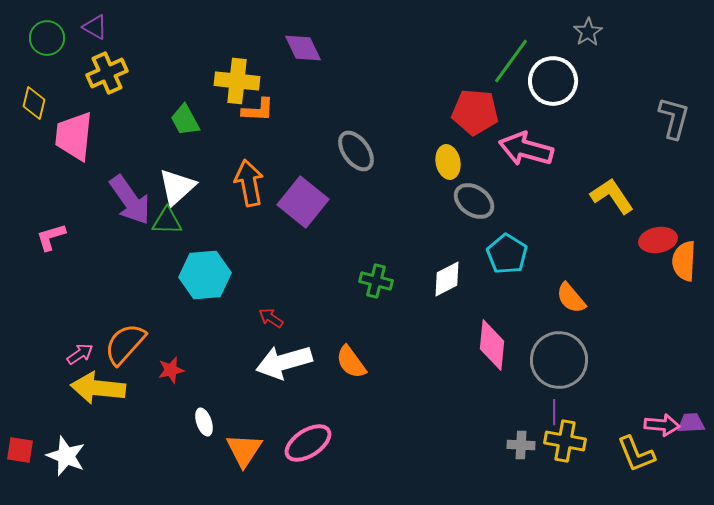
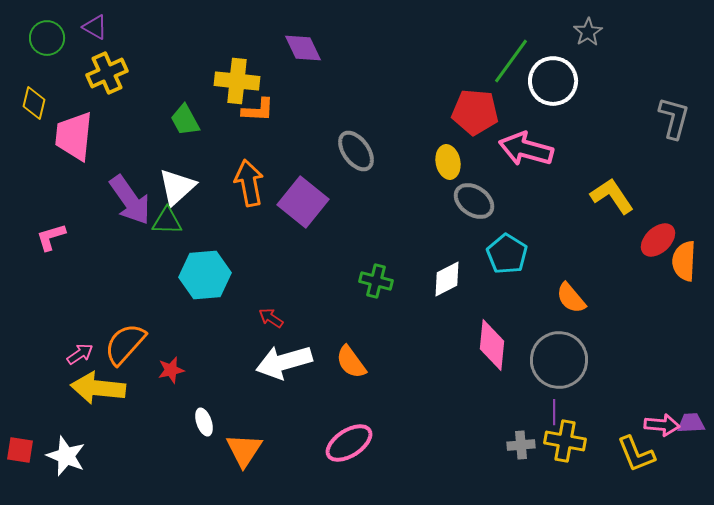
red ellipse at (658, 240): rotated 33 degrees counterclockwise
pink ellipse at (308, 443): moved 41 px right
gray cross at (521, 445): rotated 8 degrees counterclockwise
